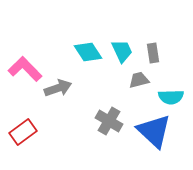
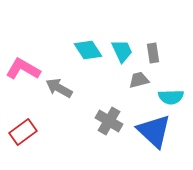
cyan diamond: moved 2 px up
pink L-shape: moved 2 px left; rotated 16 degrees counterclockwise
gray arrow: moved 1 px right; rotated 132 degrees counterclockwise
